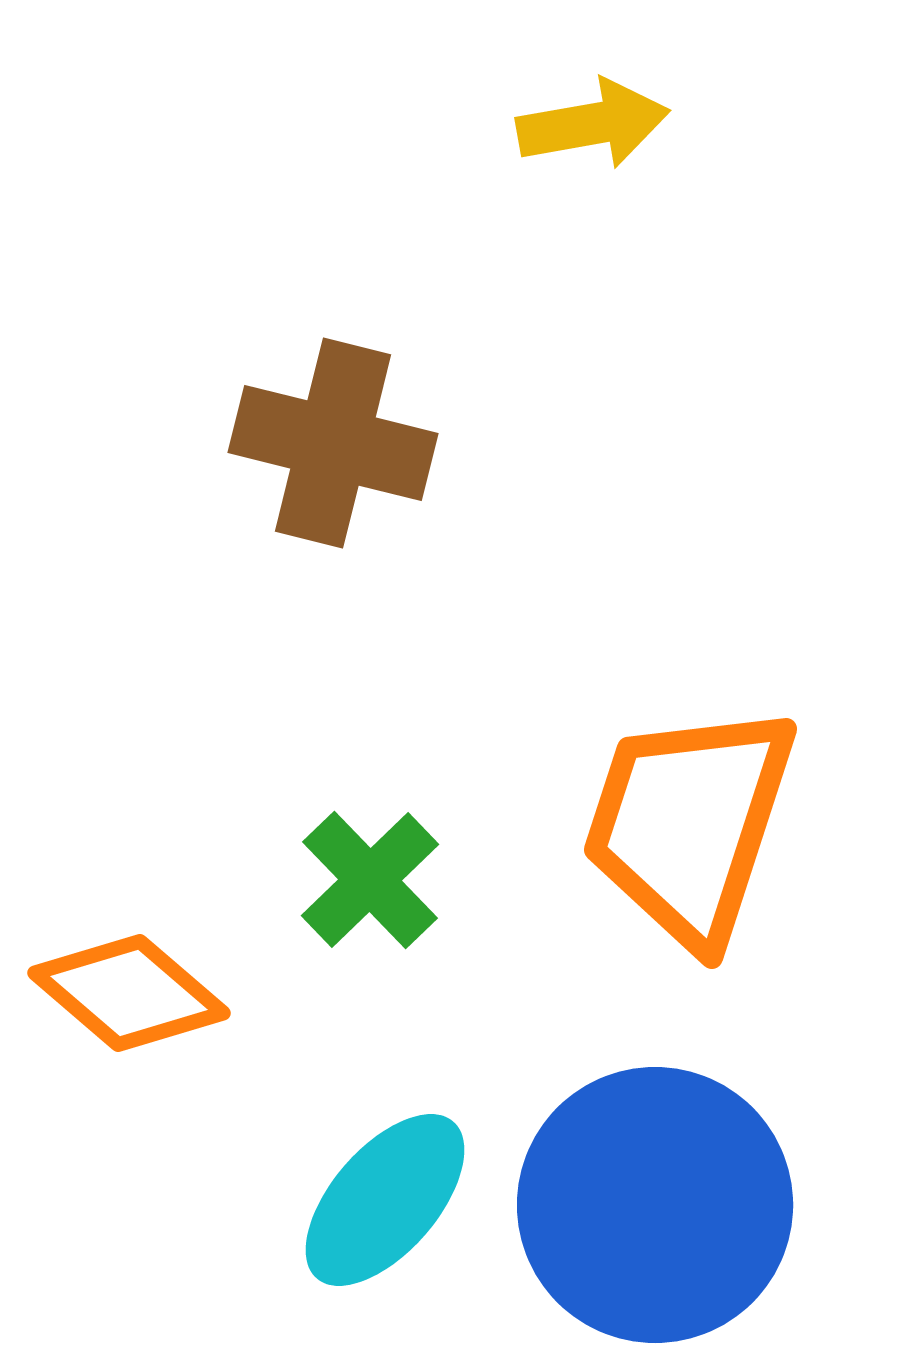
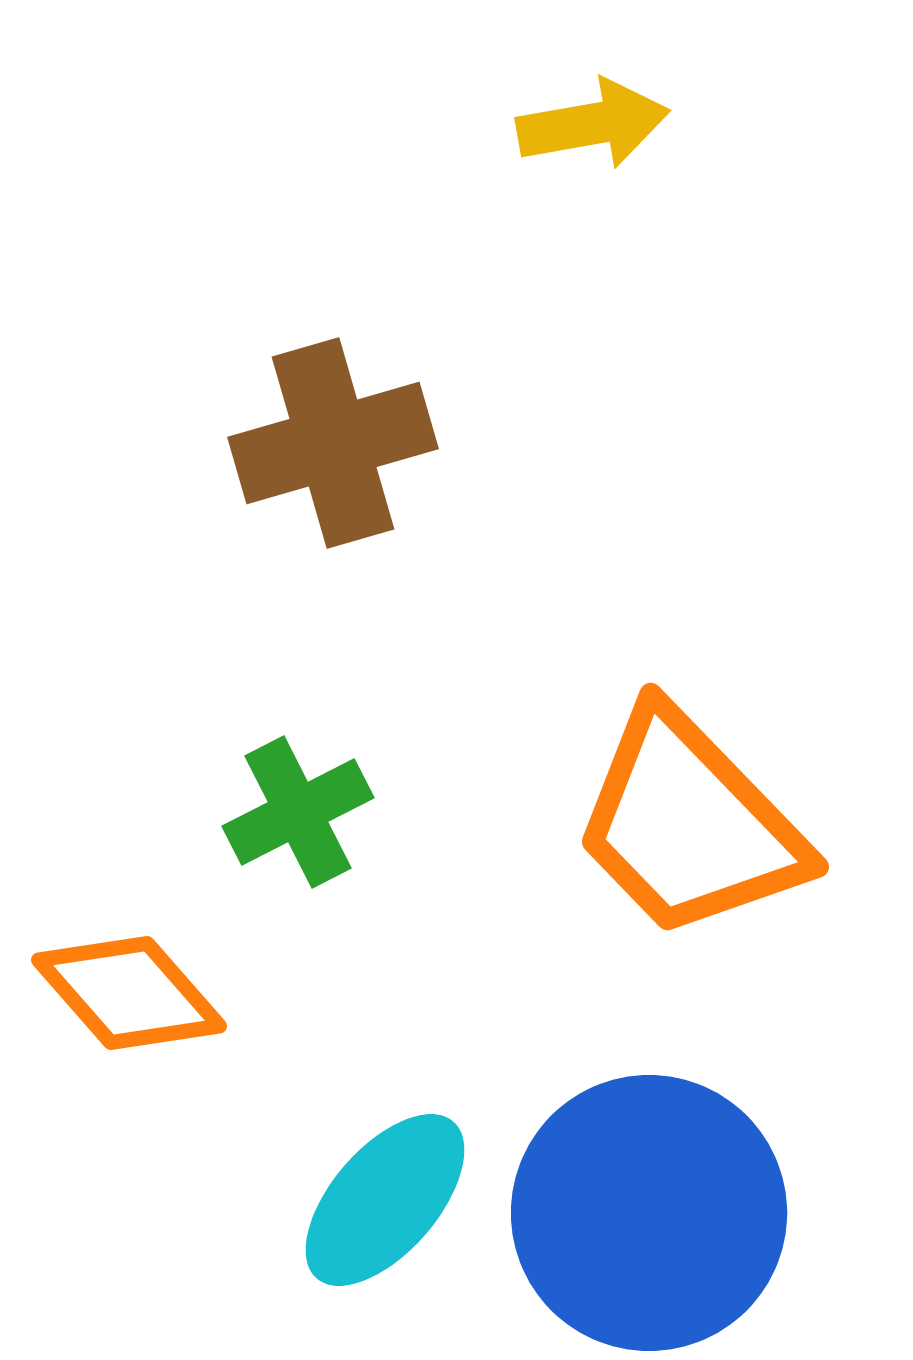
brown cross: rotated 30 degrees counterclockwise
orange trapezoid: rotated 62 degrees counterclockwise
green cross: moved 72 px left, 68 px up; rotated 17 degrees clockwise
orange diamond: rotated 8 degrees clockwise
blue circle: moved 6 px left, 8 px down
